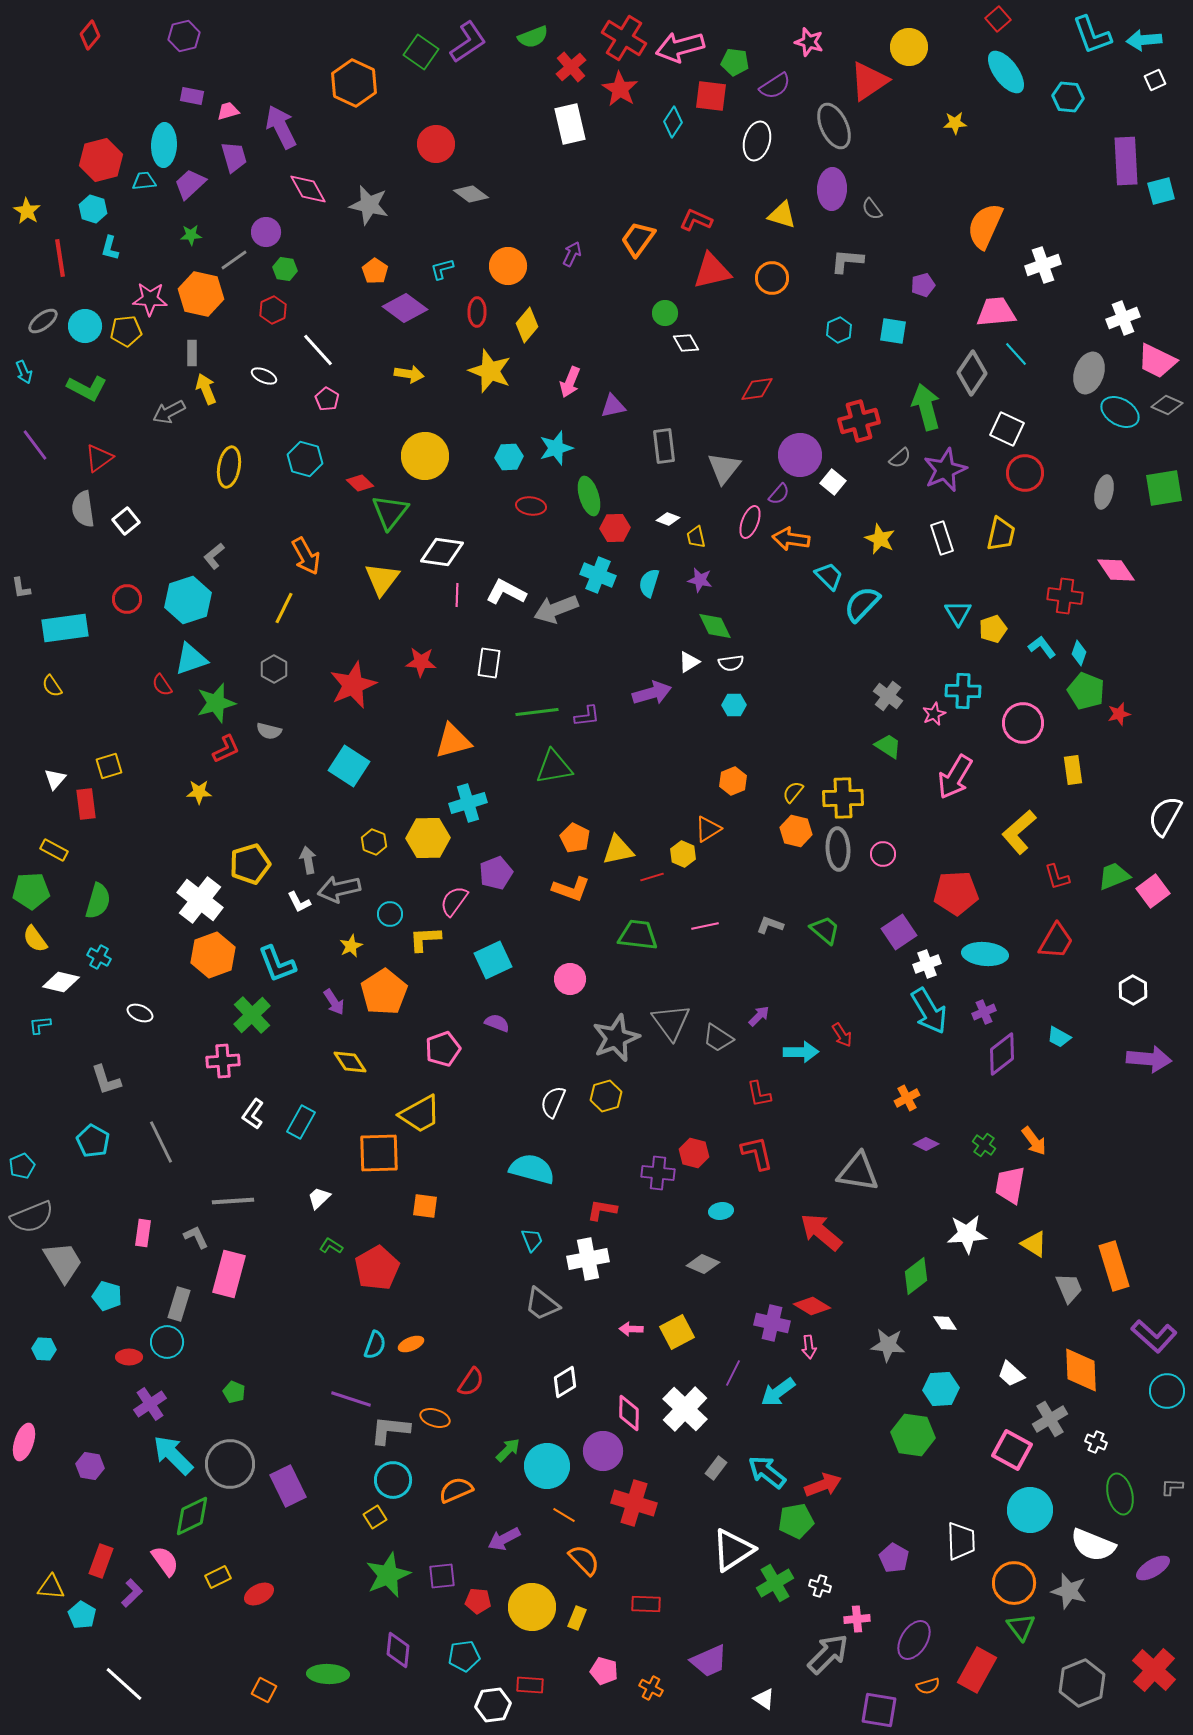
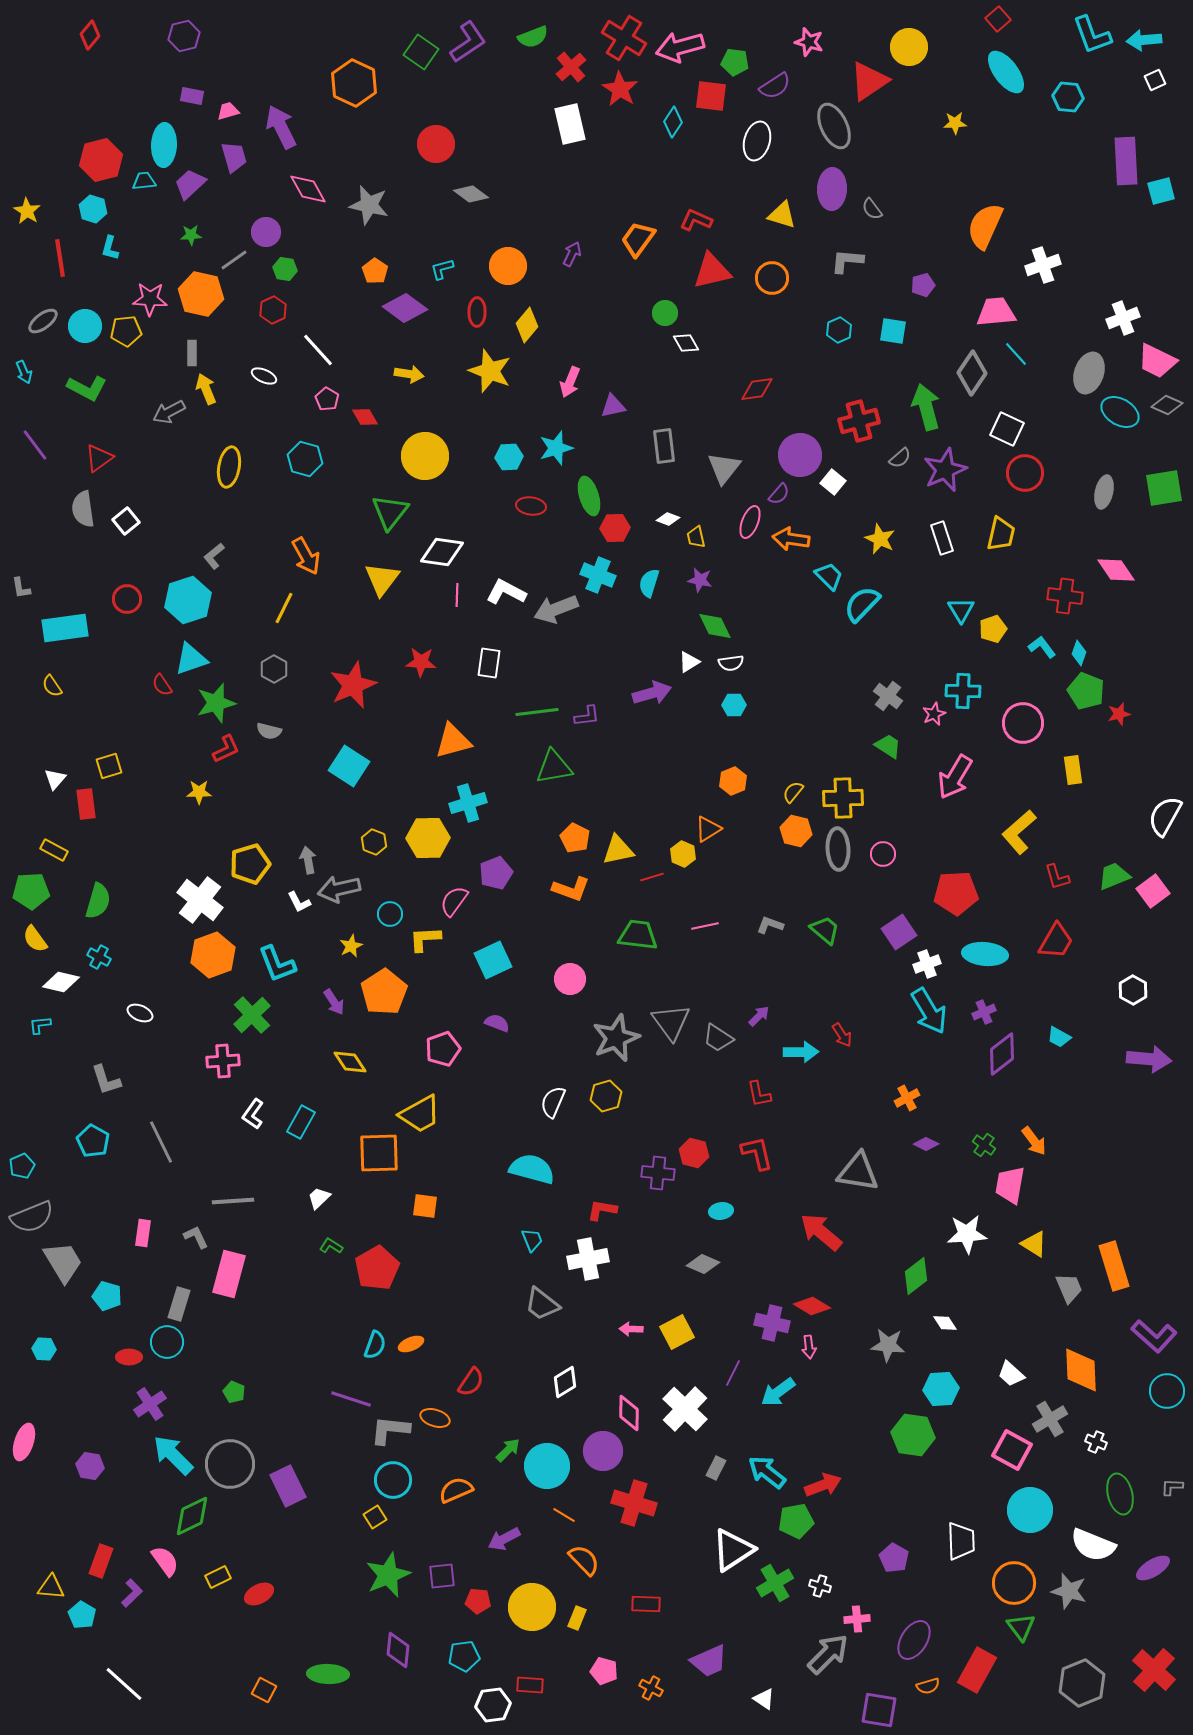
red diamond at (360, 483): moved 5 px right, 66 px up; rotated 16 degrees clockwise
cyan triangle at (958, 613): moved 3 px right, 3 px up
gray rectangle at (716, 1468): rotated 10 degrees counterclockwise
